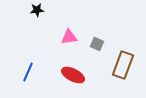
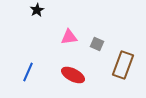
black star: rotated 24 degrees counterclockwise
